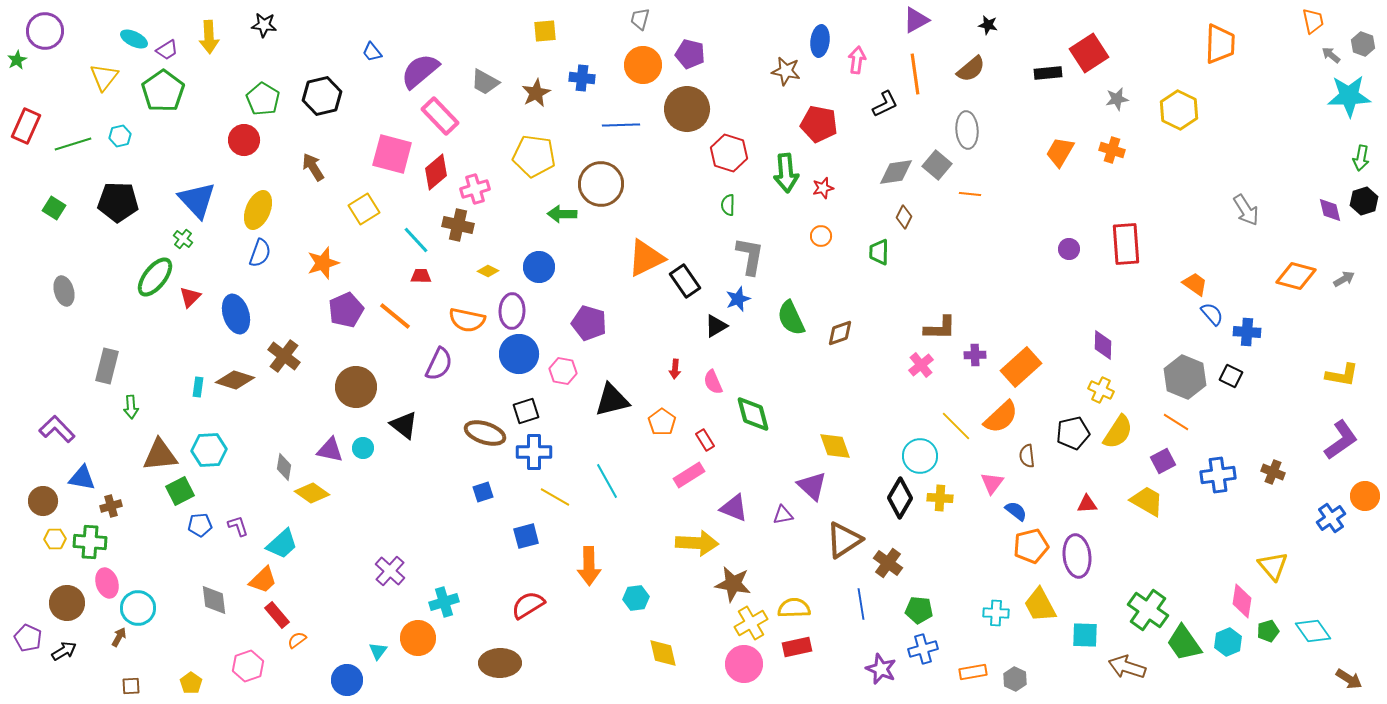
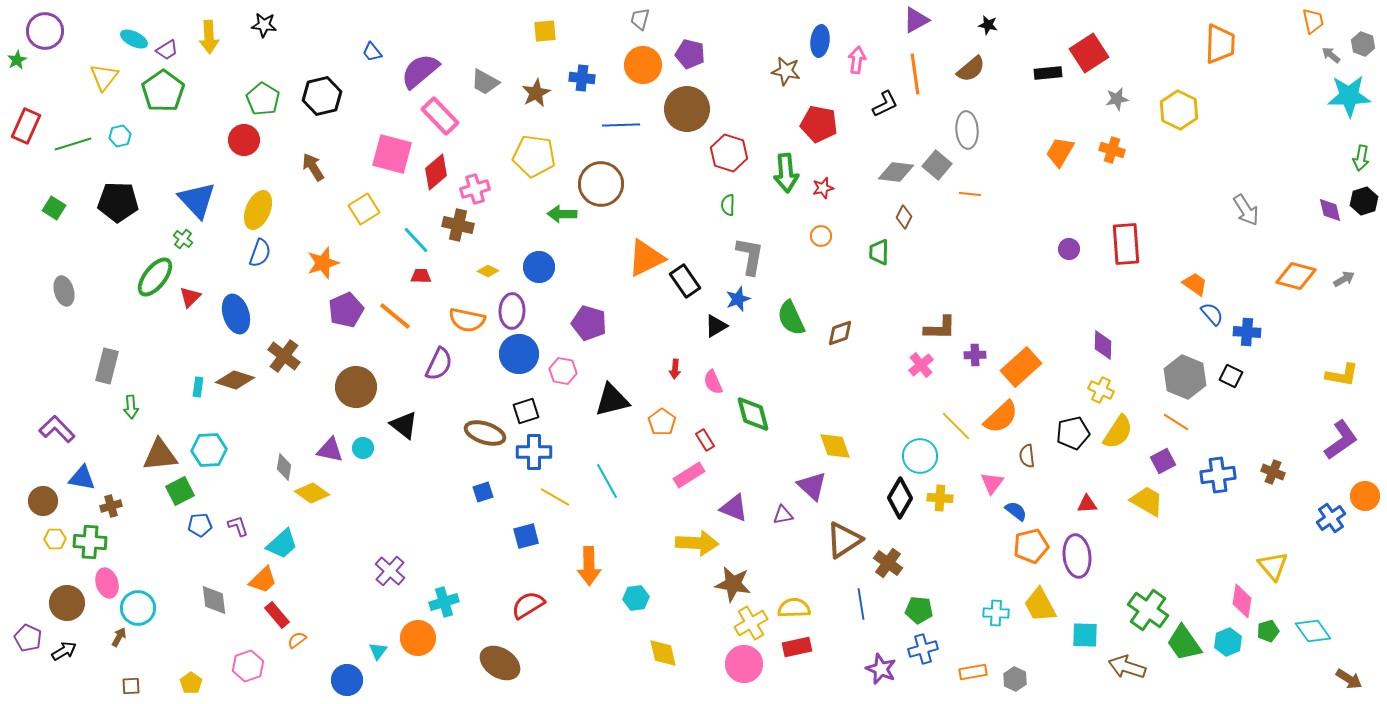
gray diamond at (896, 172): rotated 15 degrees clockwise
brown ellipse at (500, 663): rotated 33 degrees clockwise
